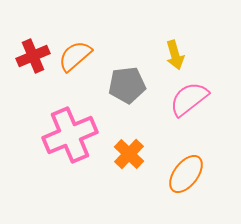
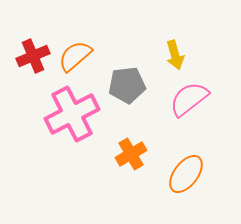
pink cross: moved 2 px right, 21 px up; rotated 4 degrees counterclockwise
orange cross: moved 2 px right; rotated 16 degrees clockwise
